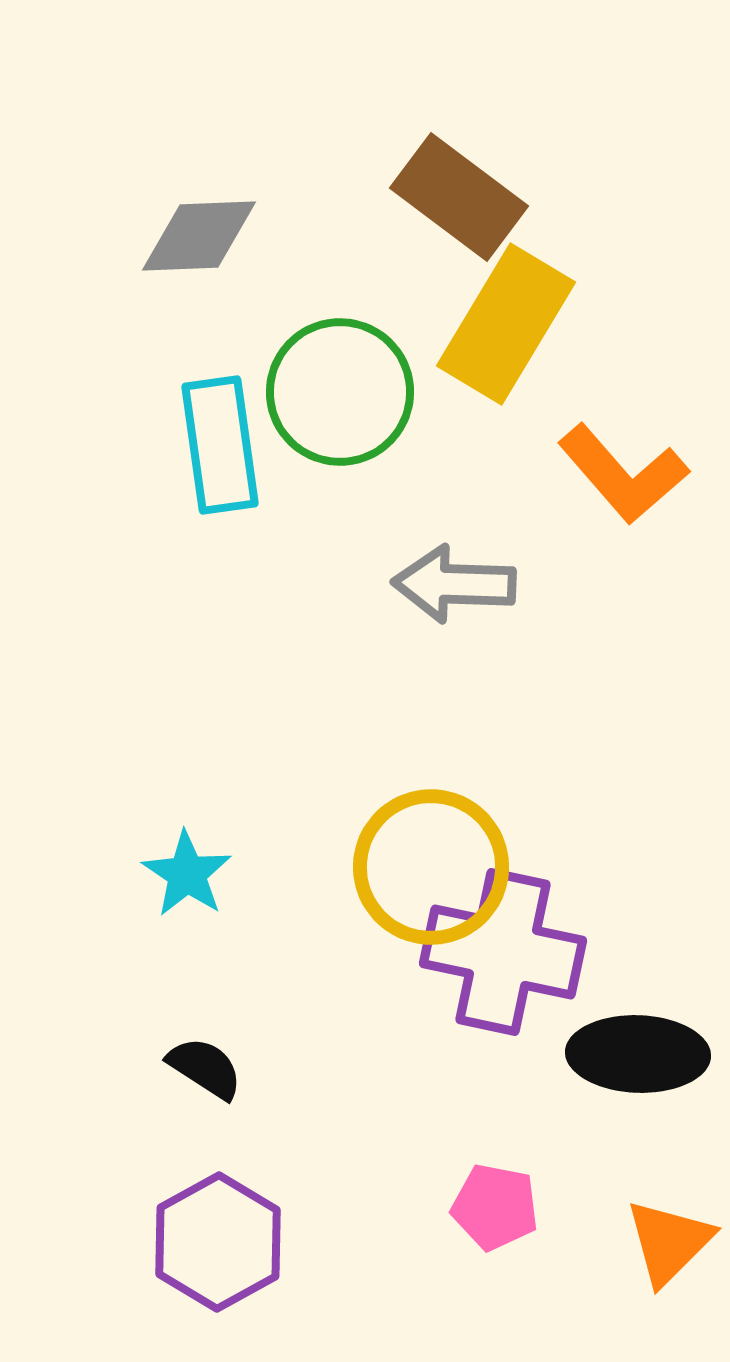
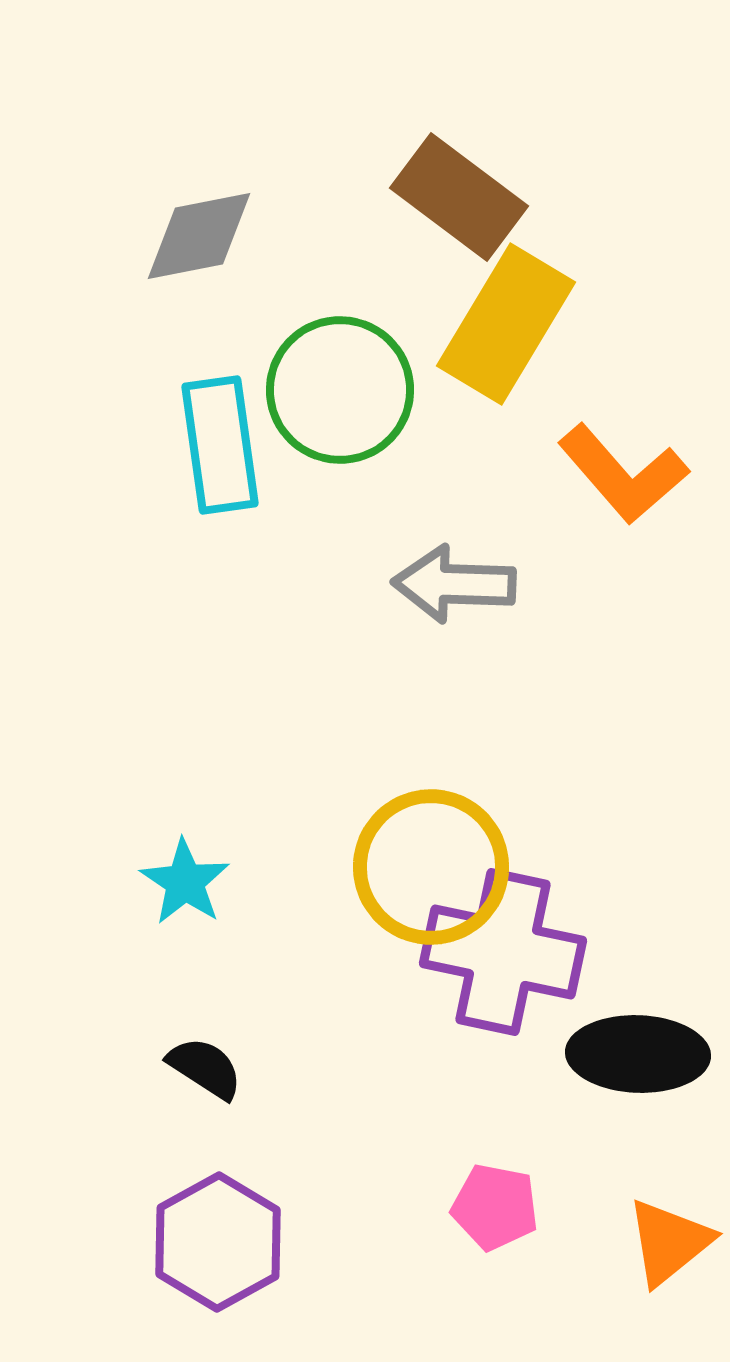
gray diamond: rotated 9 degrees counterclockwise
green circle: moved 2 px up
cyan star: moved 2 px left, 8 px down
orange triangle: rotated 6 degrees clockwise
